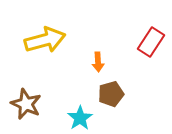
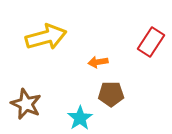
yellow arrow: moved 1 px right, 3 px up
orange arrow: rotated 84 degrees clockwise
brown pentagon: rotated 15 degrees clockwise
